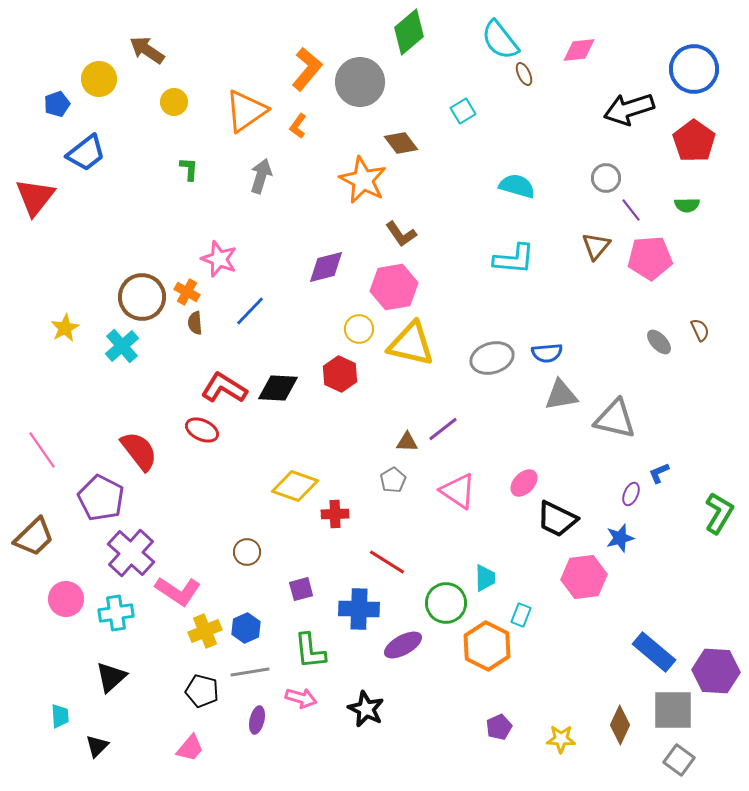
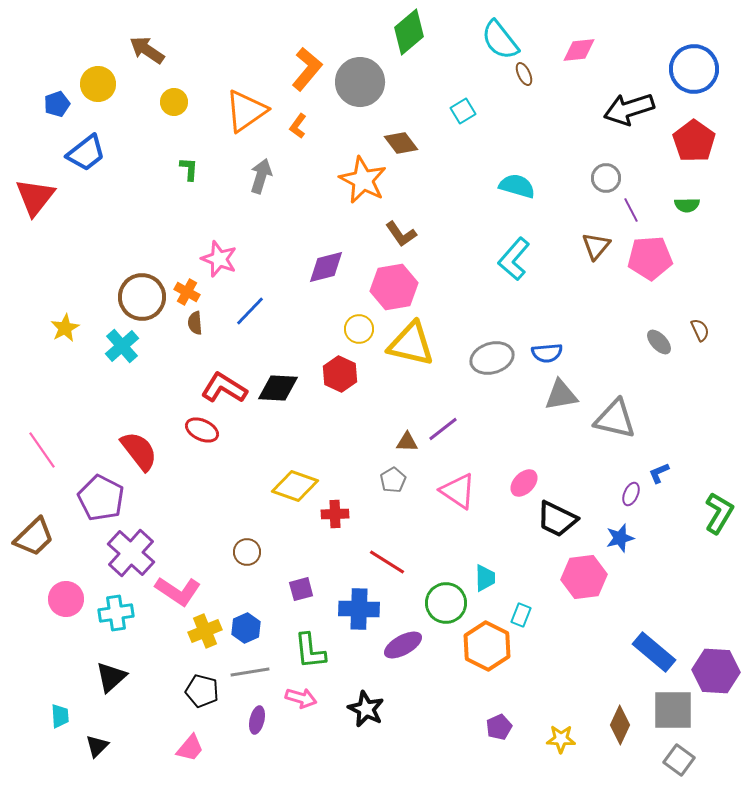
yellow circle at (99, 79): moved 1 px left, 5 px down
purple line at (631, 210): rotated 10 degrees clockwise
cyan L-shape at (514, 259): rotated 126 degrees clockwise
